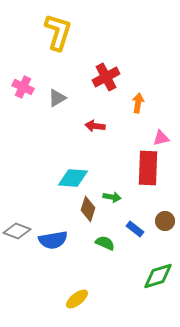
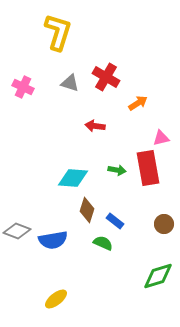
red cross: rotated 32 degrees counterclockwise
gray triangle: moved 13 px right, 15 px up; rotated 48 degrees clockwise
orange arrow: rotated 48 degrees clockwise
red rectangle: rotated 12 degrees counterclockwise
green arrow: moved 5 px right, 27 px up
brown diamond: moved 1 px left, 1 px down
brown circle: moved 1 px left, 3 px down
blue rectangle: moved 20 px left, 8 px up
green semicircle: moved 2 px left
yellow ellipse: moved 21 px left
